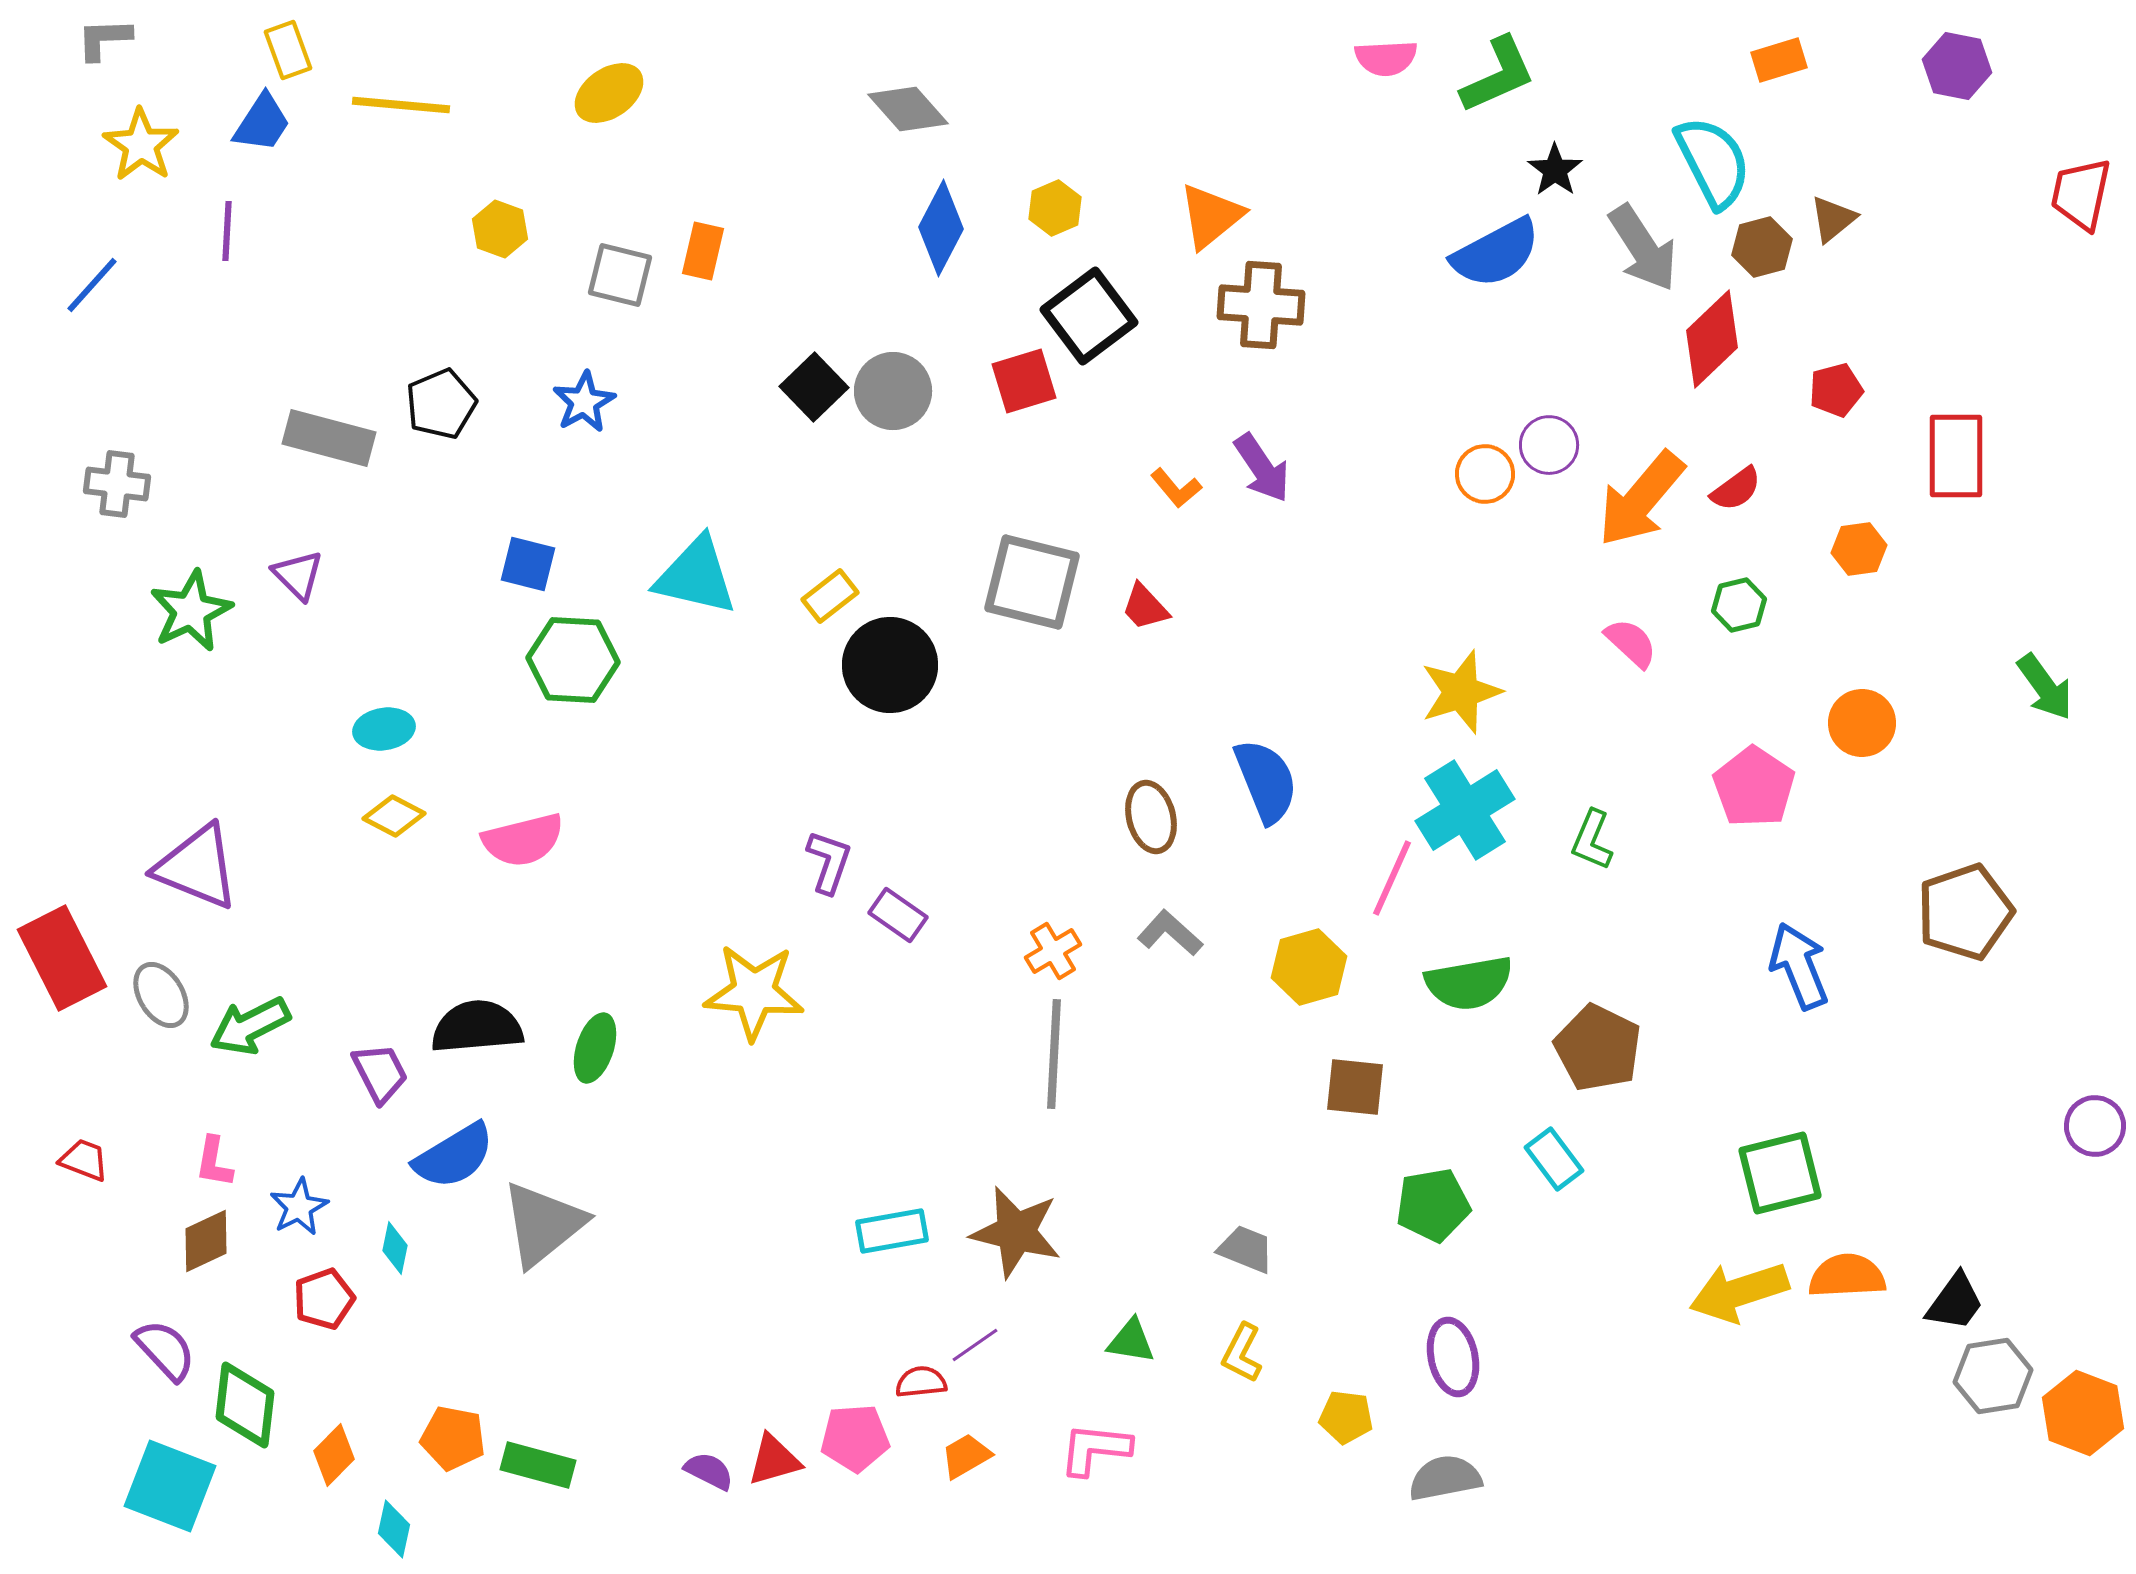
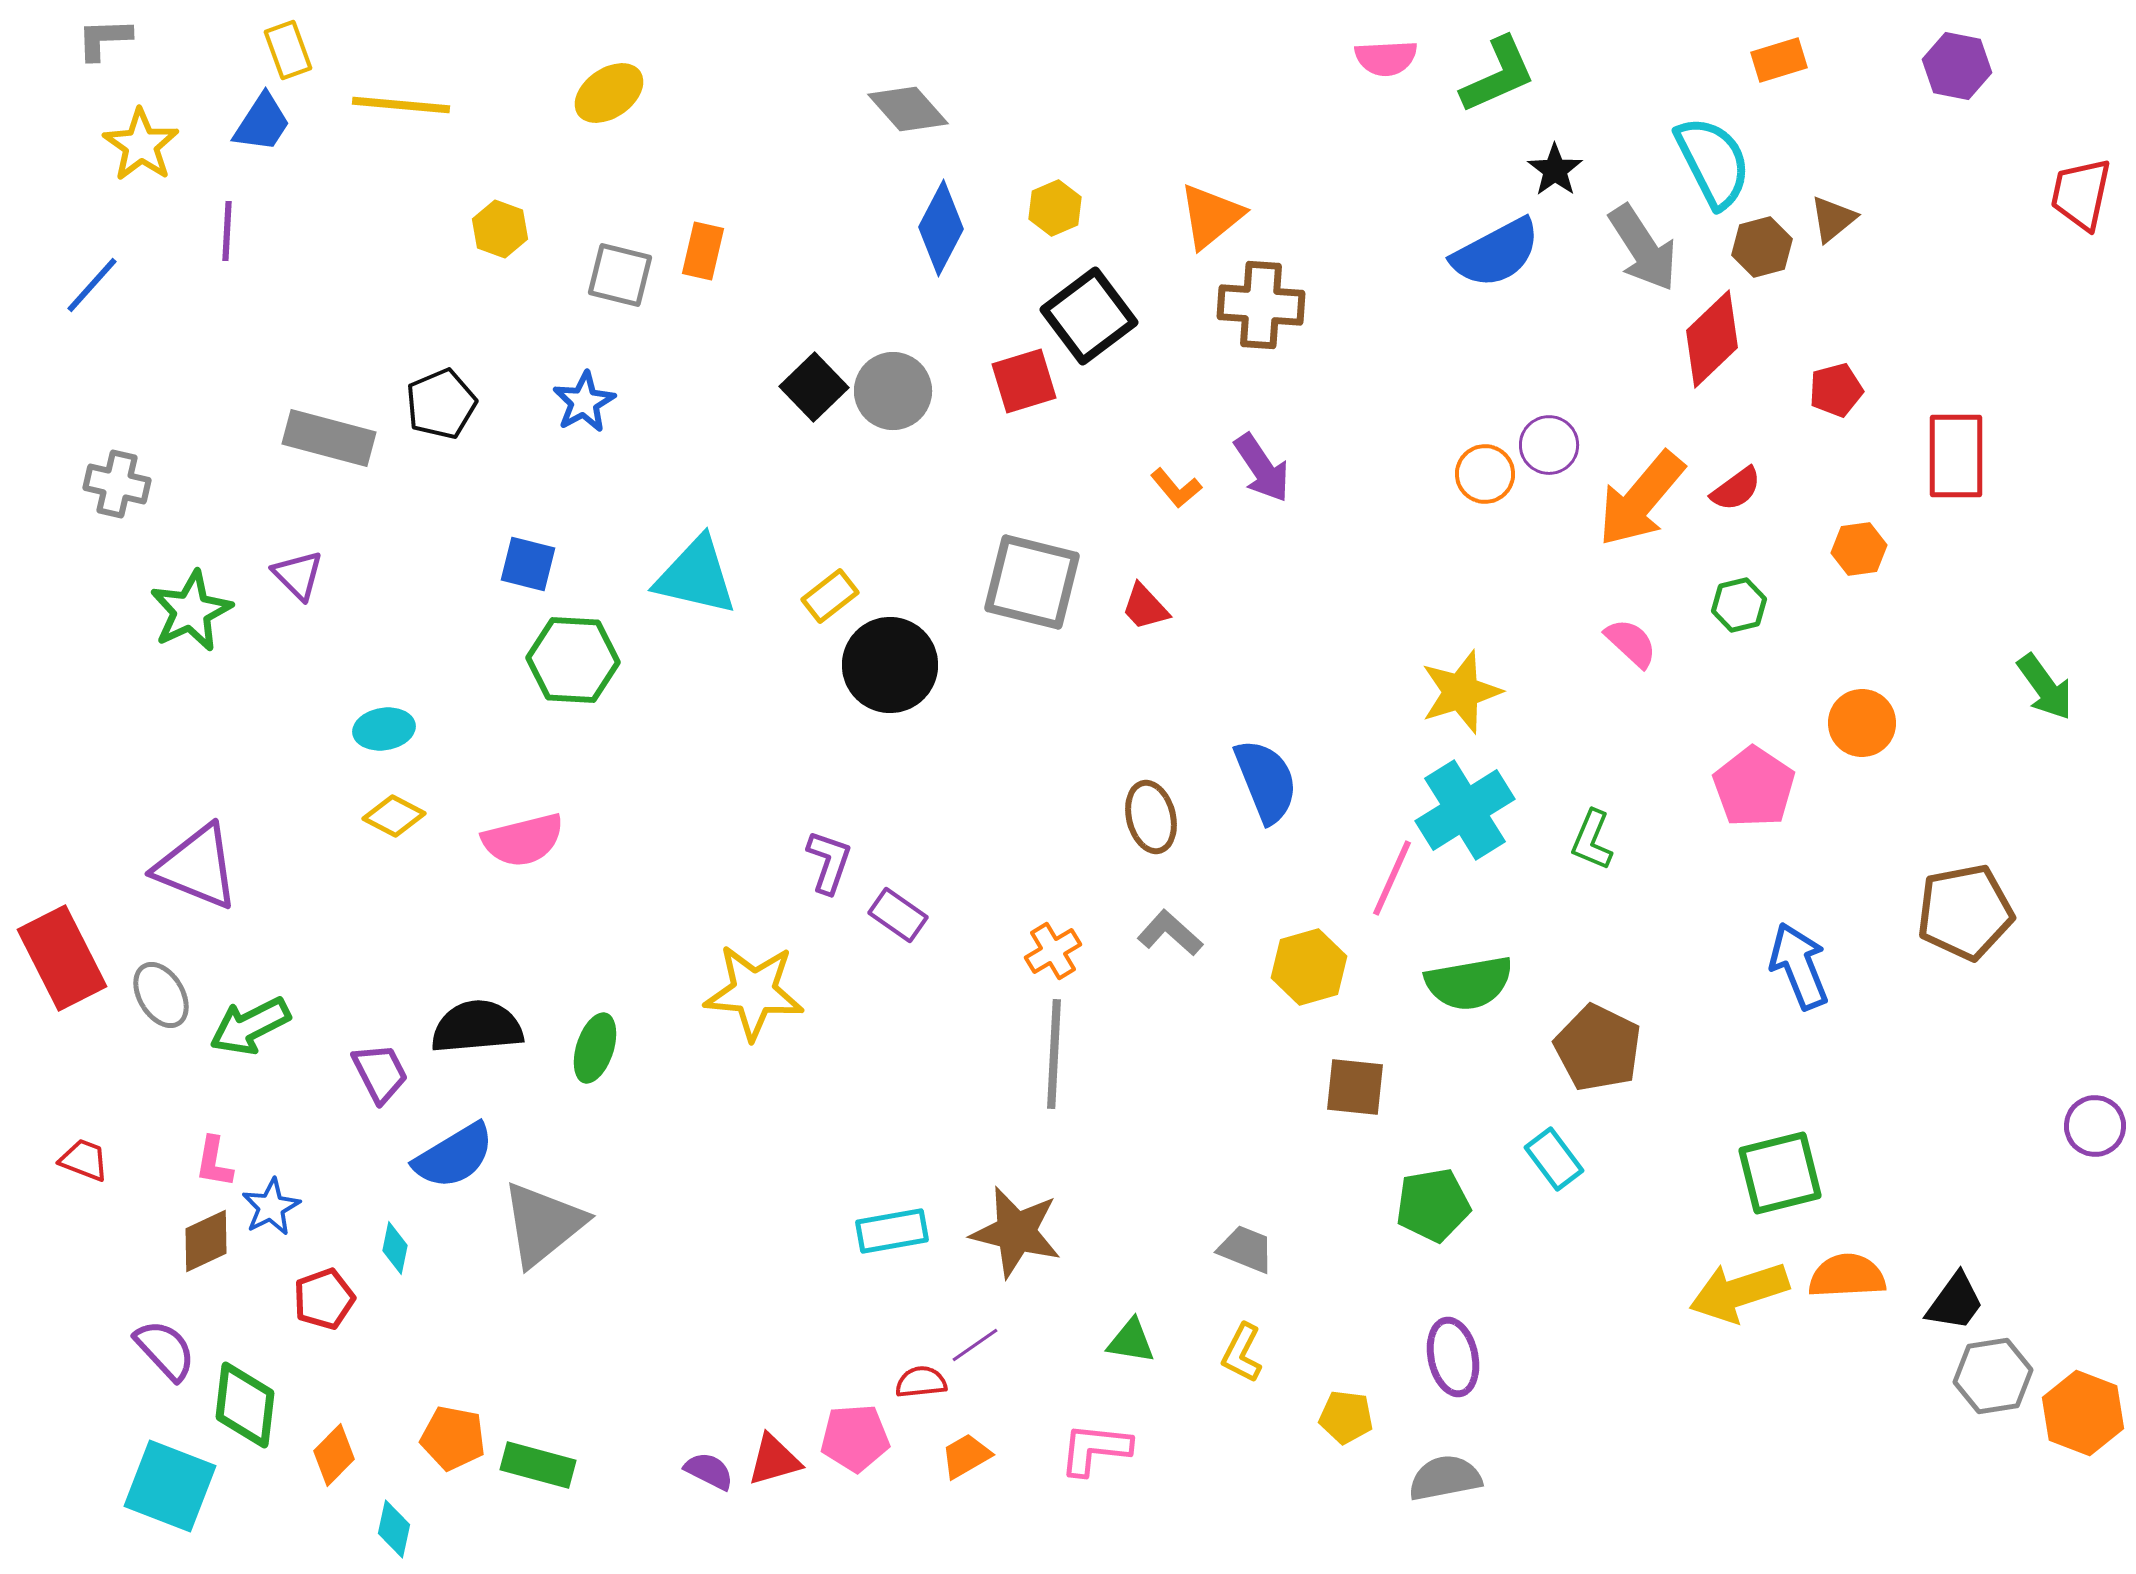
gray cross at (117, 484): rotated 6 degrees clockwise
brown pentagon at (1965, 912): rotated 8 degrees clockwise
blue star at (299, 1207): moved 28 px left
